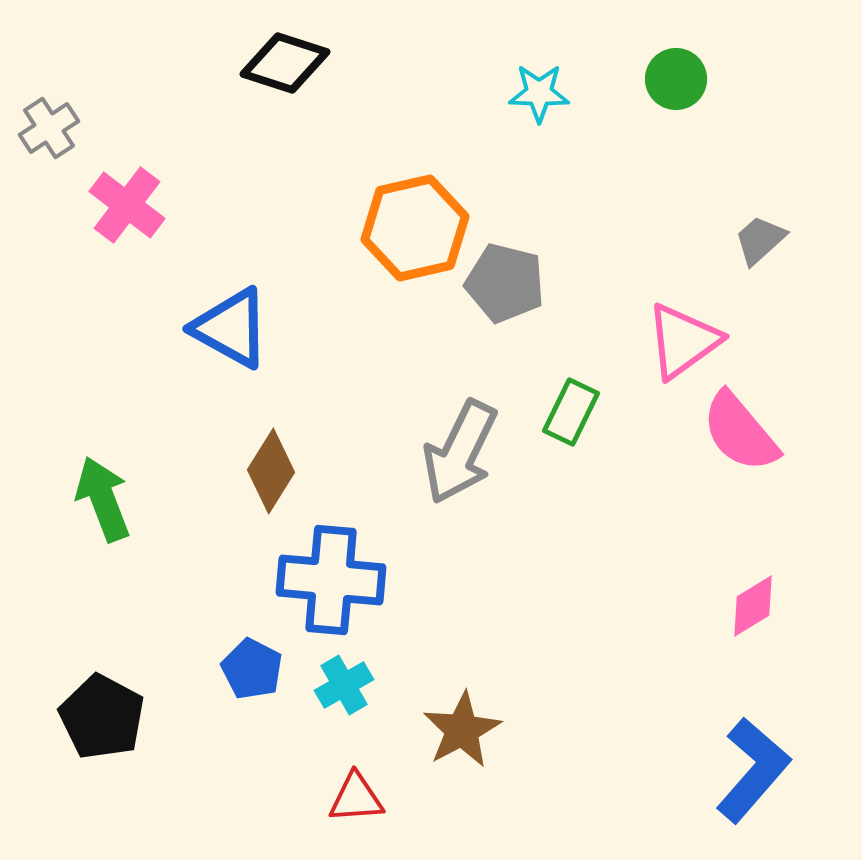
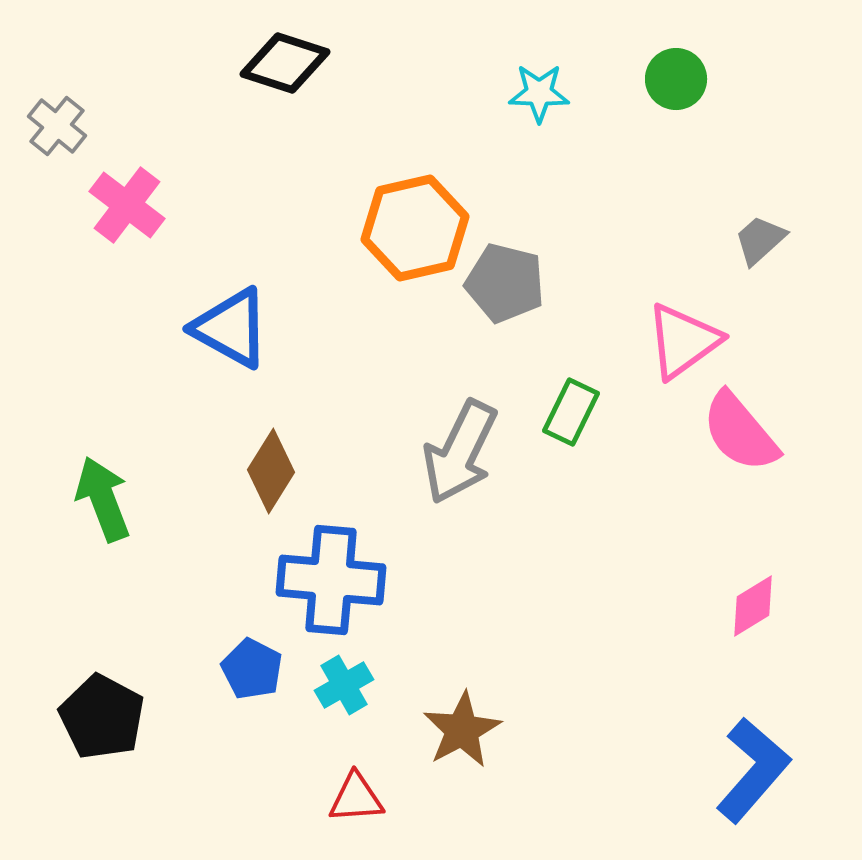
gray cross: moved 8 px right, 2 px up; rotated 18 degrees counterclockwise
